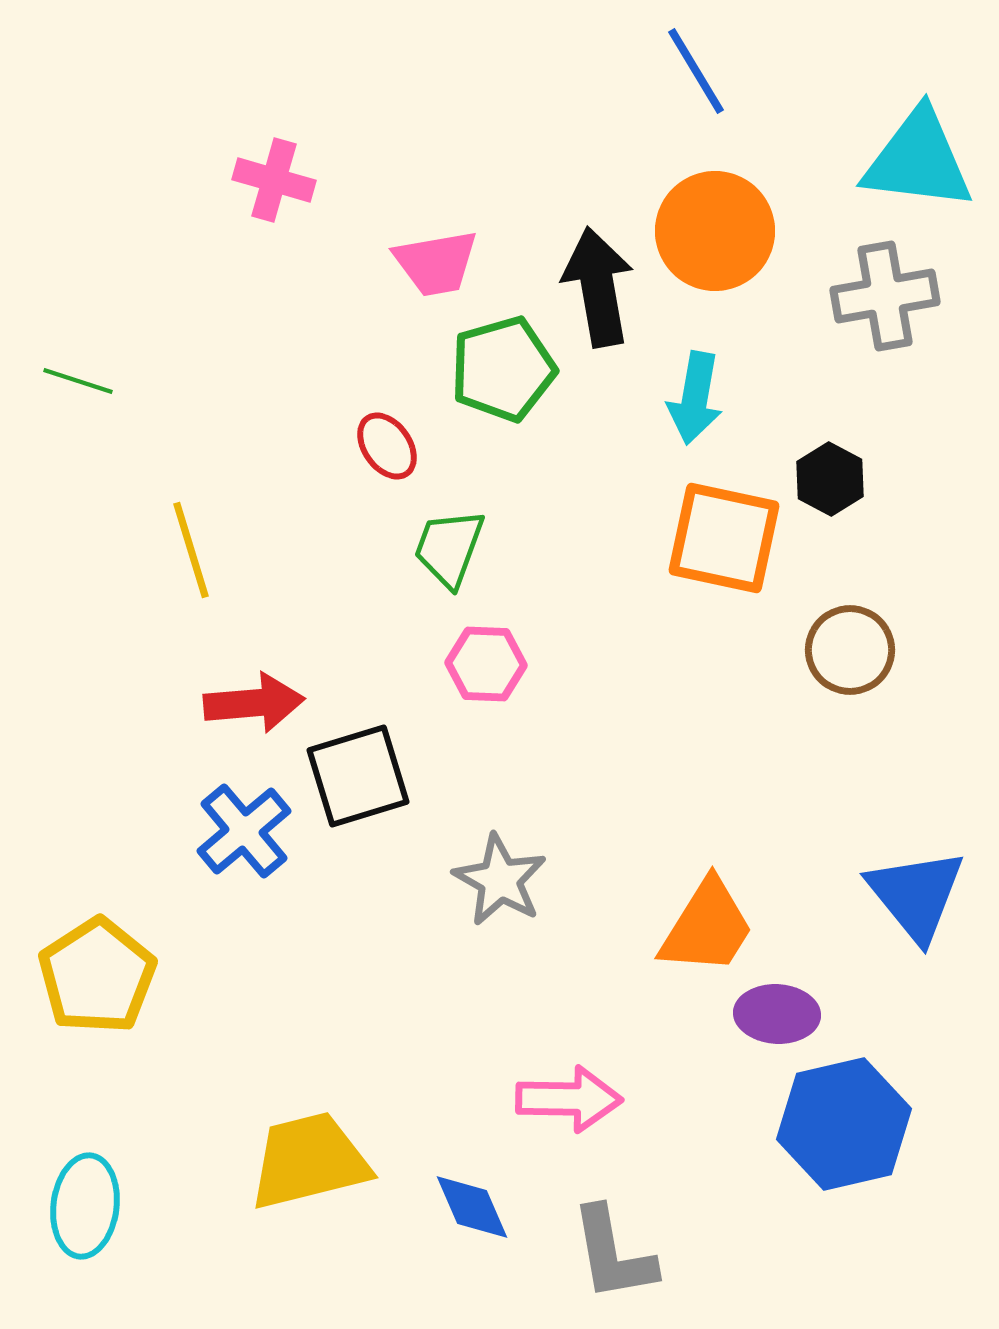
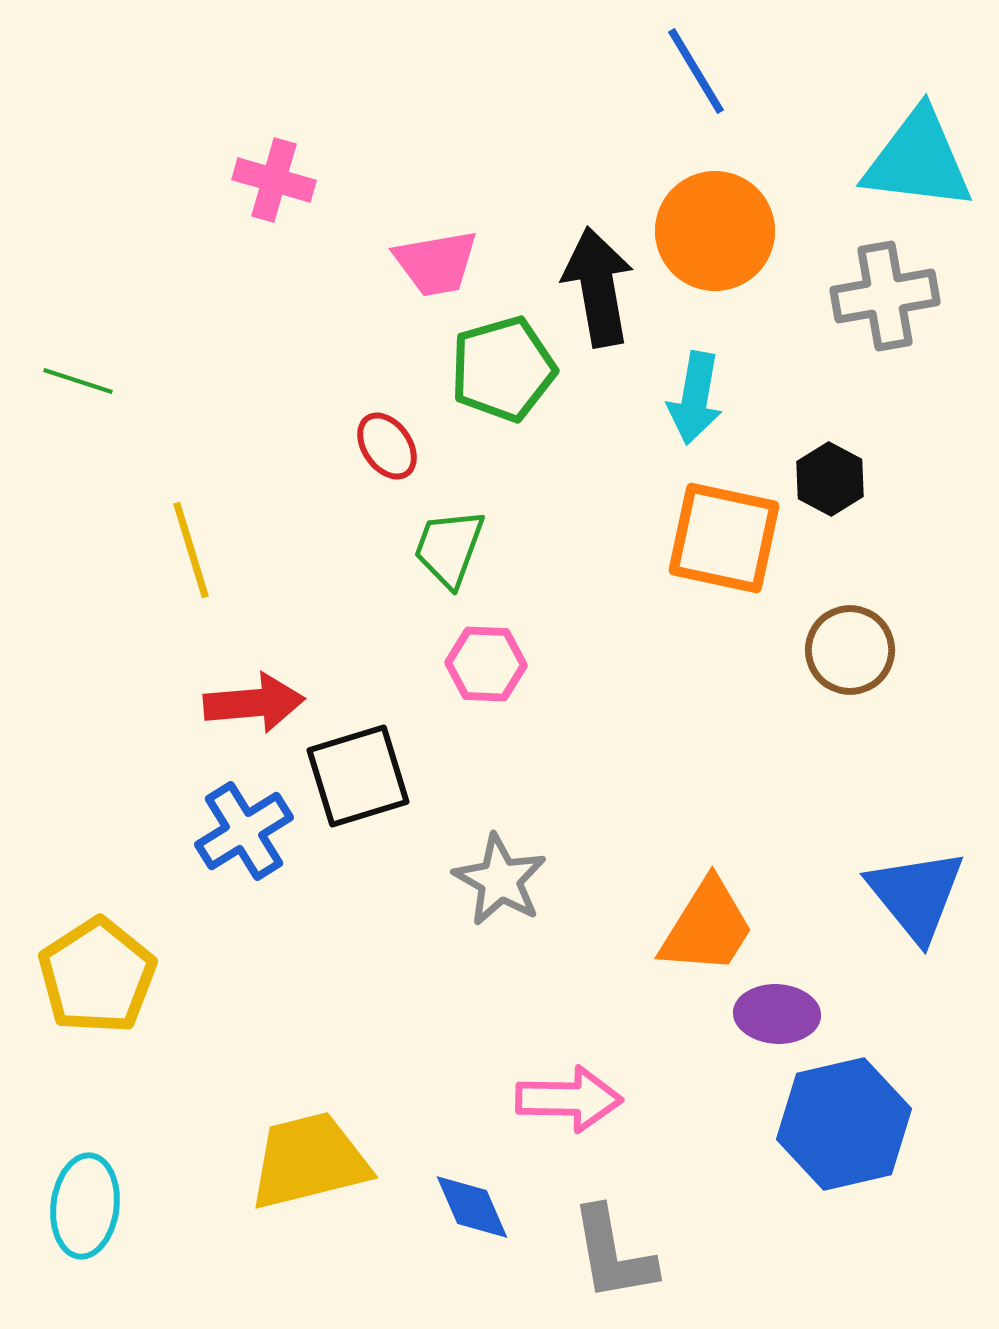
blue cross: rotated 8 degrees clockwise
